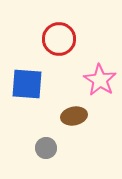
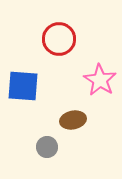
blue square: moved 4 px left, 2 px down
brown ellipse: moved 1 px left, 4 px down
gray circle: moved 1 px right, 1 px up
